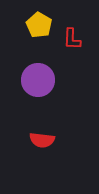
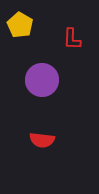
yellow pentagon: moved 19 px left
purple circle: moved 4 px right
